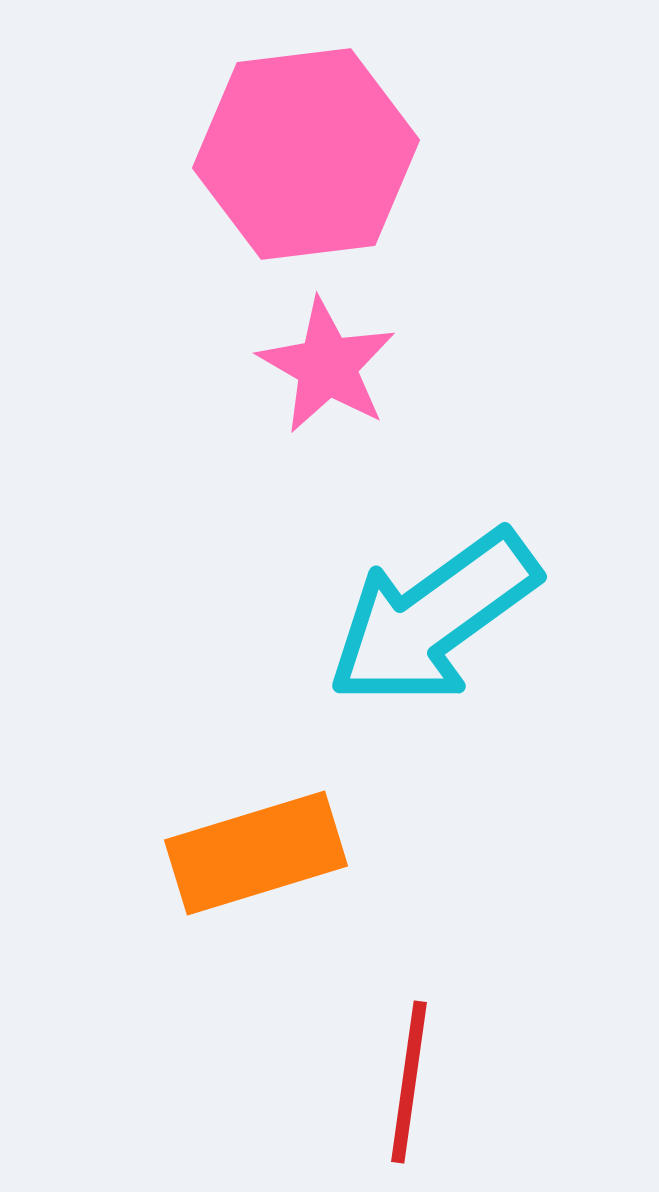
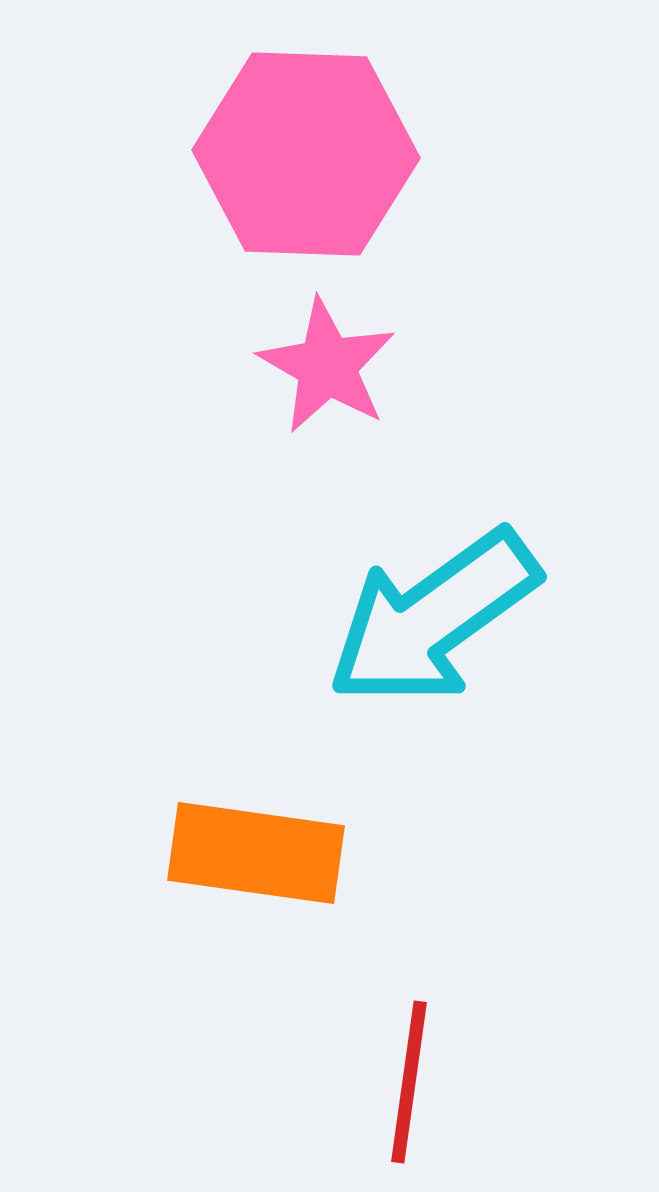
pink hexagon: rotated 9 degrees clockwise
orange rectangle: rotated 25 degrees clockwise
